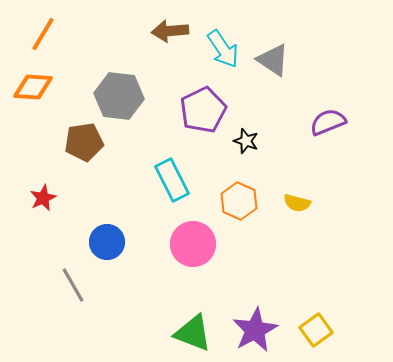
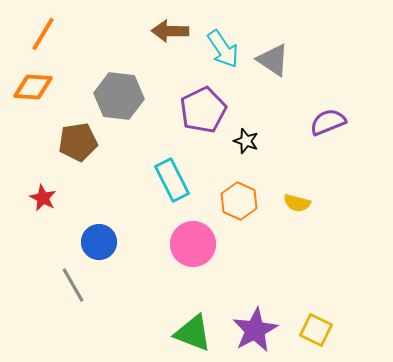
brown arrow: rotated 6 degrees clockwise
brown pentagon: moved 6 px left
red star: rotated 20 degrees counterclockwise
blue circle: moved 8 px left
yellow square: rotated 28 degrees counterclockwise
